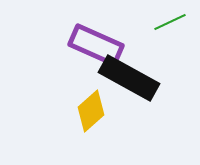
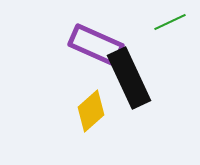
black rectangle: rotated 36 degrees clockwise
